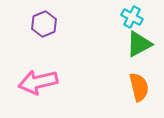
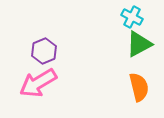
purple hexagon: moved 27 px down
pink arrow: moved 1 px down; rotated 18 degrees counterclockwise
